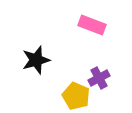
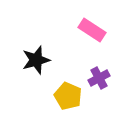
pink rectangle: moved 5 px down; rotated 12 degrees clockwise
yellow pentagon: moved 8 px left
